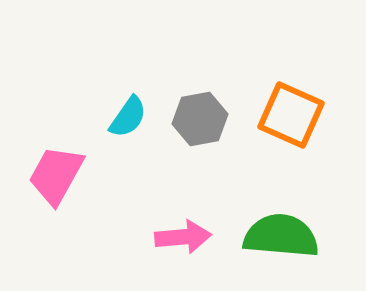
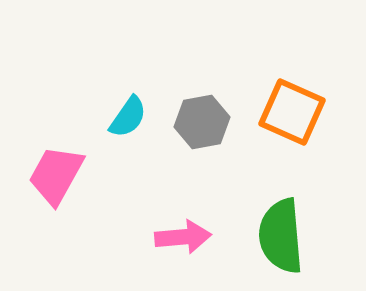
orange square: moved 1 px right, 3 px up
gray hexagon: moved 2 px right, 3 px down
green semicircle: rotated 100 degrees counterclockwise
